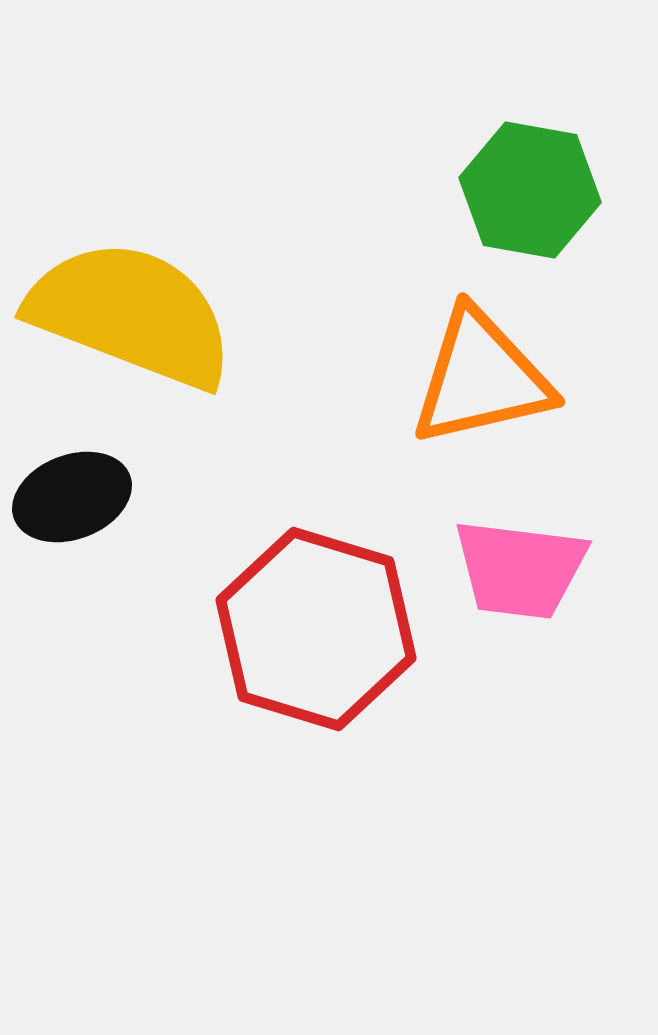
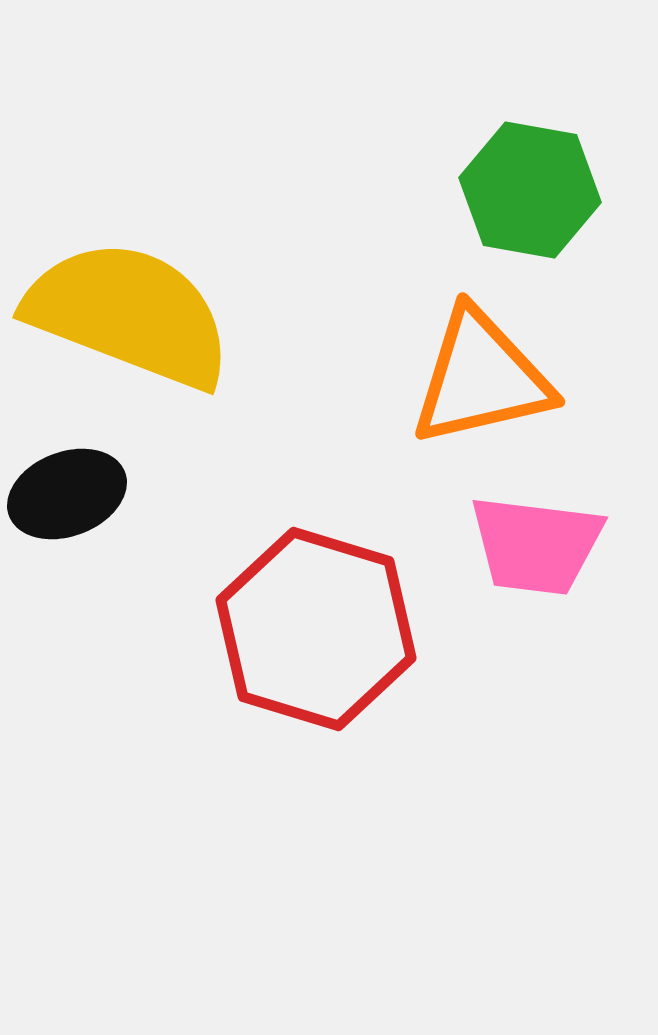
yellow semicircle: moved 2 px left
black ellipse: moved 5 px left, 3 px up
pink trapezoid: moved 16 px right, 24 px up
